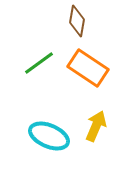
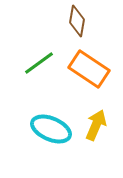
orange rectangle: moved 1 px right, 1 px down
yellow arrow: moved 1 px up
cyan ellipse: moved 2 px right, 7 px up
